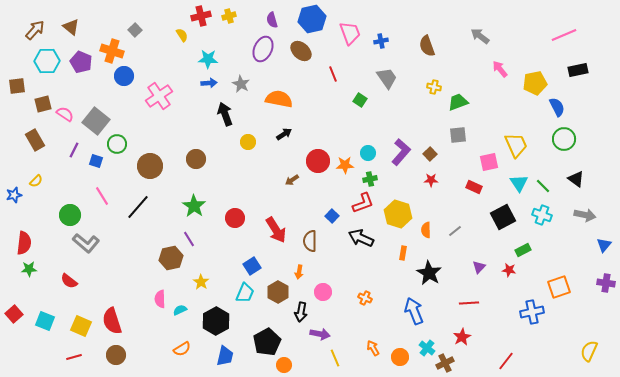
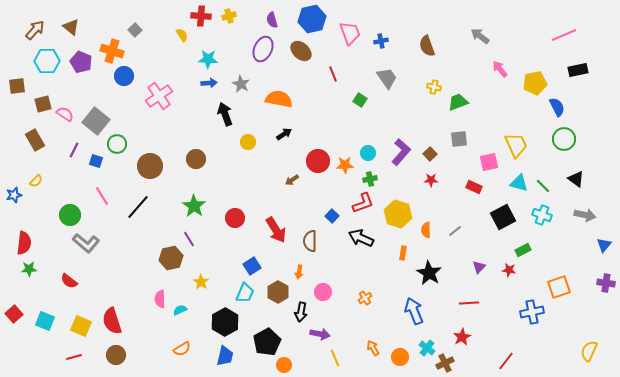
red cross at (201, 16): rotated 18 degrees clockwise
gray square at (458, 135): moved 1 px right, 4 px down
cyan triangle at (519, 183): rotated 42 degrees counterclockwise
orange cross at (365, 298): rotated 32 degrees clockwise
black hexagon at (216, 321): moved 9 px right, 1 px down
